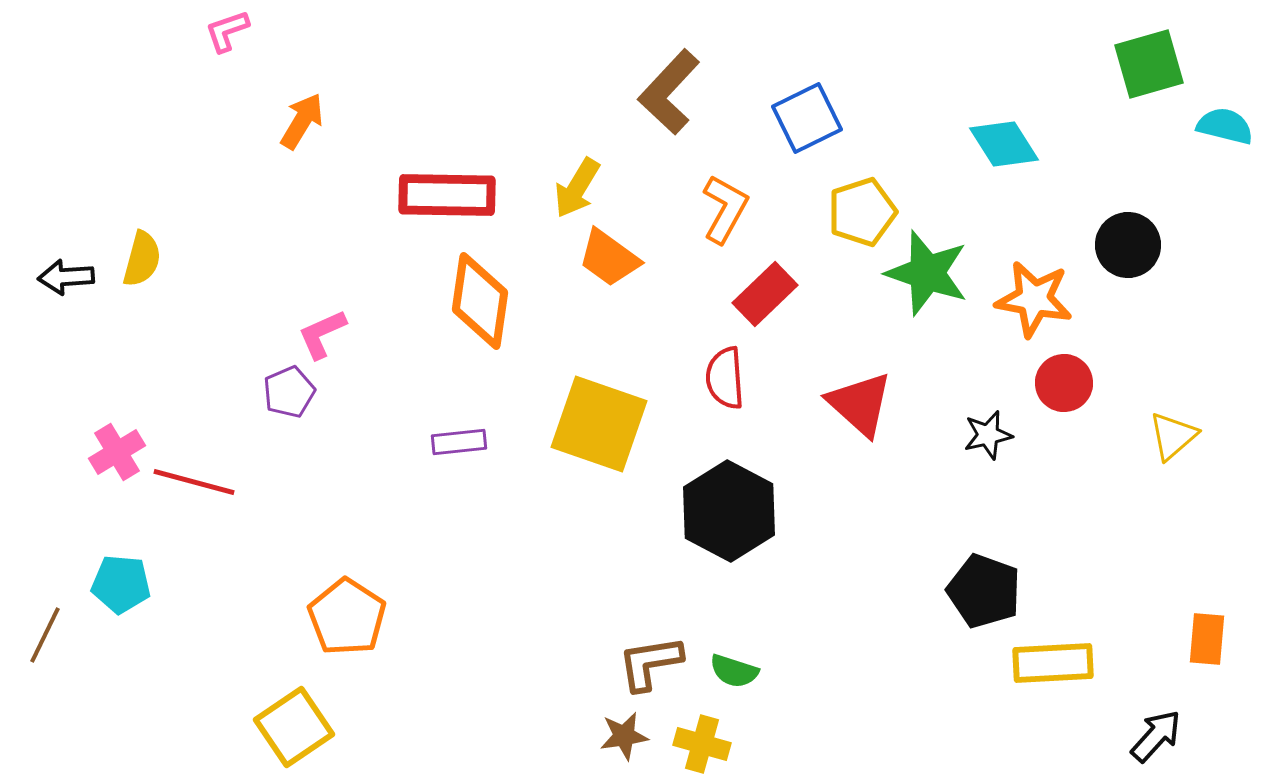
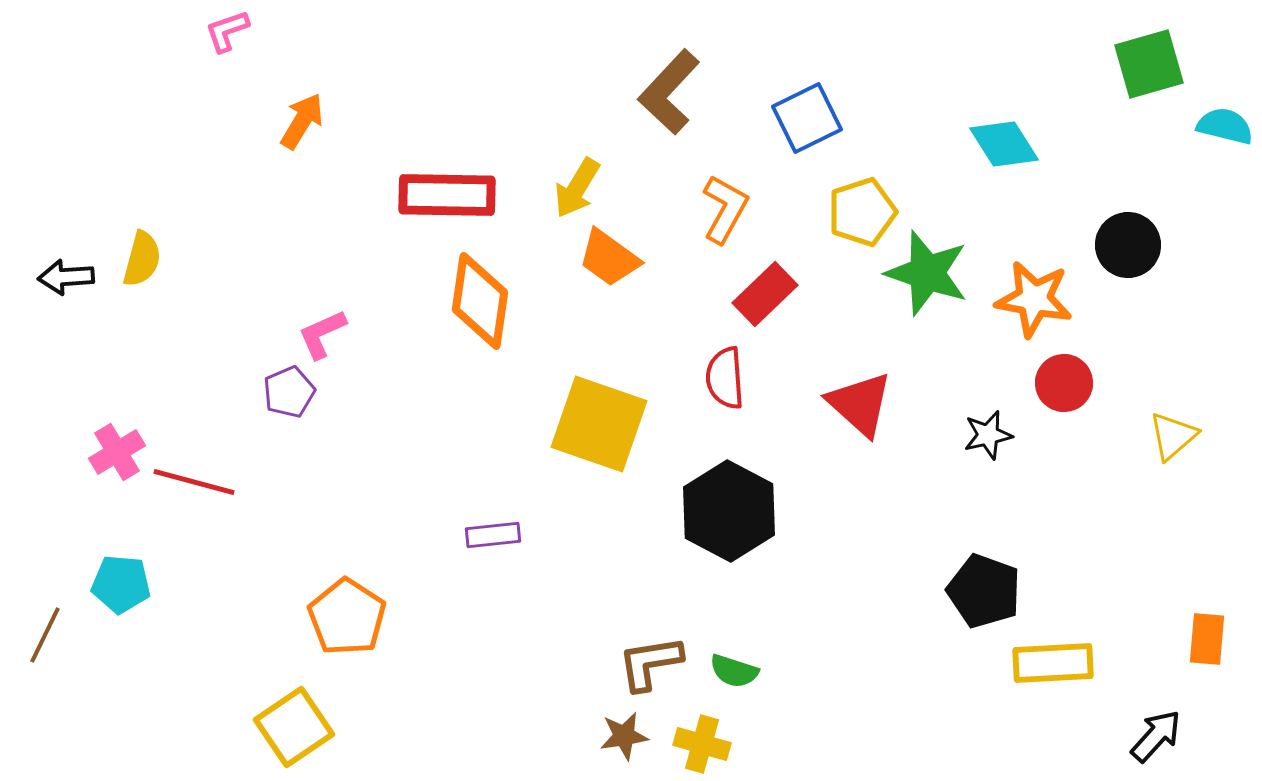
purple rectangle at (459, 442): moved 34 px right, 93 px down
